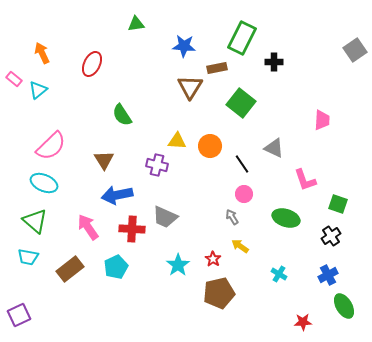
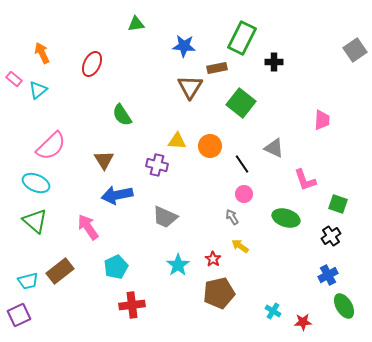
cyan ellipse at (44, 183): moved 8 px left
red cross at (132, 229): moved 76 px down; rotated 10 degrees counterclockwise
cyan trapezoid at (28, 257): moved 24 px down; rotated 25 degrees counterclockwise
brown rectangle at (70, 269): moved 10 px left, 2 px down
cyan cross at (279, 274): moved 6 px left, 37 px down
